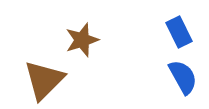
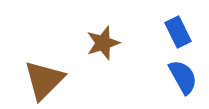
blue rectangle: moved 1 px left
brown star: moved 21 px right, 3 px down
